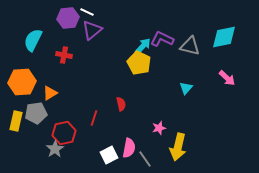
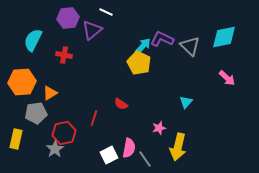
white line: moved 19 px right
gray triangle: rotated 30 degrees clockwise
cyan triangle: moved 14 px down
red semicircle: rotated 136 degrees clockwise
yellow rectangle: moved 18 px down
